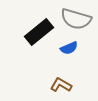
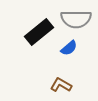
gray semicircle: rotated 16 degrees counterclockwise
blue semicircle: rotated 18 degrees counterclockwise
